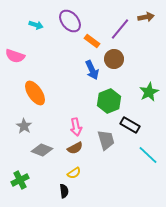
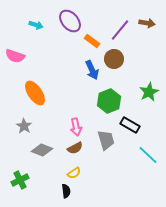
brown arrow: moved 1 px right, 6 px down; rotated 21 degrees clockwise
purple line: moved 1 px down
black semicircle: moved 2 px right
